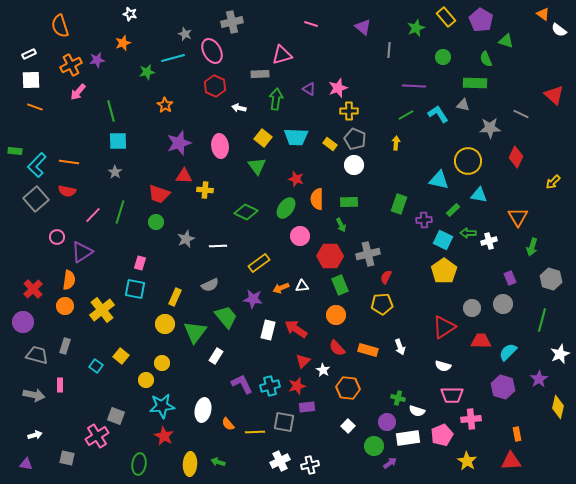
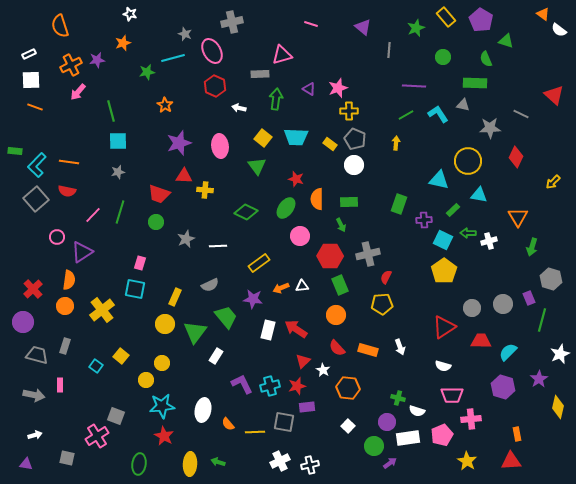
gray star at (115, 172): moved 3 px right; rotated 24 degrees clockwise
purple rectangle at (510, 278): moved 19 px right, 20 px down
